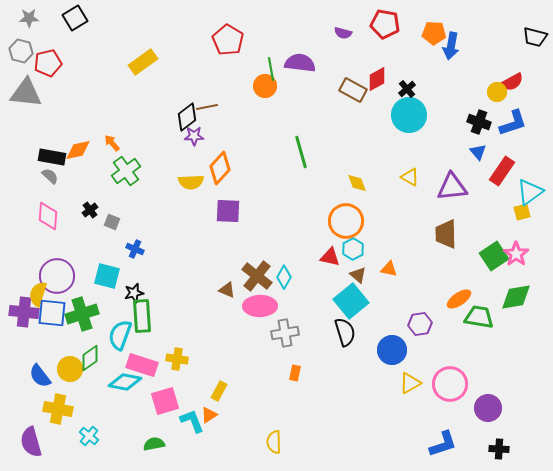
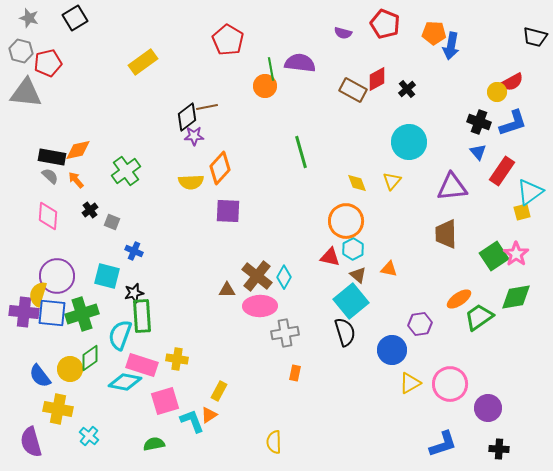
gray star at (29, 18): rotated 18 degrees clockwise
red pentagon at (385, 24): rotated 12 degrees clockwise
cyan circle at (409, 115): moved 27 px down
orange arrow at (112, 143): moved 36 px left, 37 px down
yellow triangle at (410, 177): moved 18 px left, 4 px down; rotated 42 degrees clockwise
blue cross at (135, 249): moved 1 px left, 2 px down
brown triangle at (227, 290): rotated 24 degrees counterclockwise
green trapezoid at (479, 317): rotated 44 degrees counterclockwise
